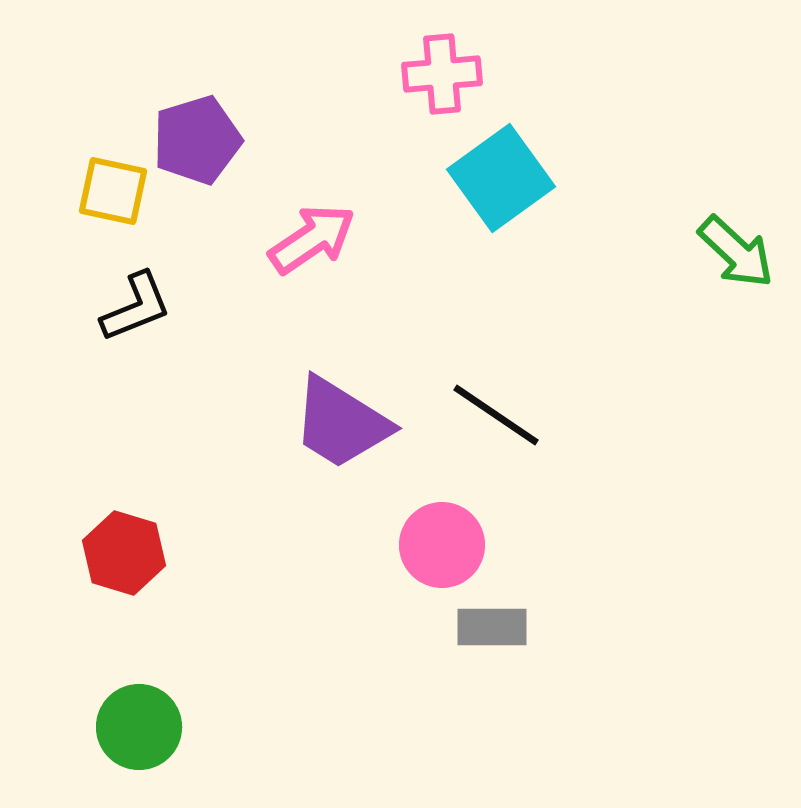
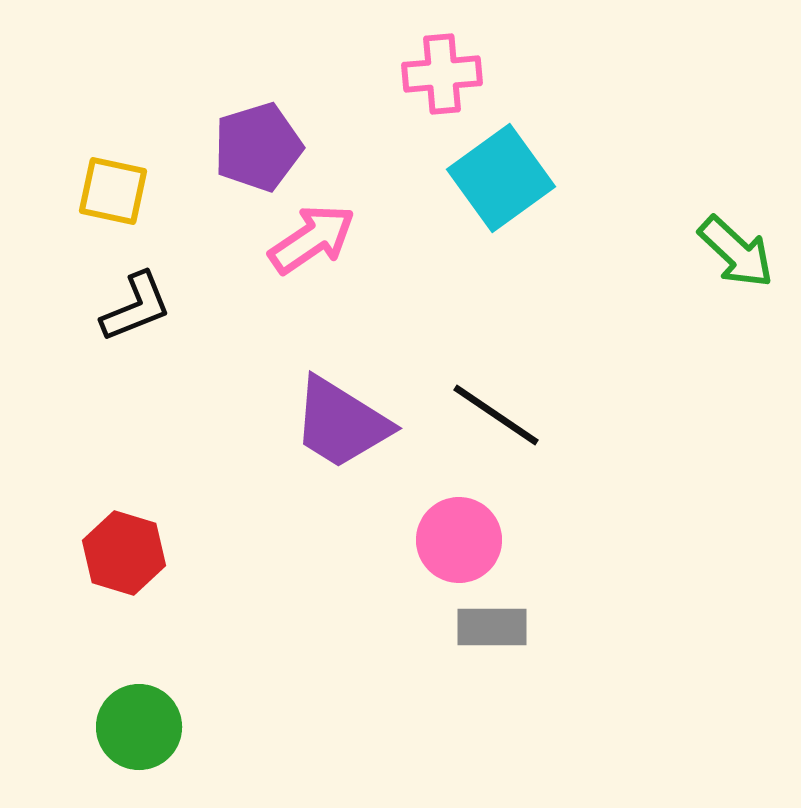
purple pentagon: moved 61 px right, 7 px down
pink circle: moved 17 px right, 5 px up
